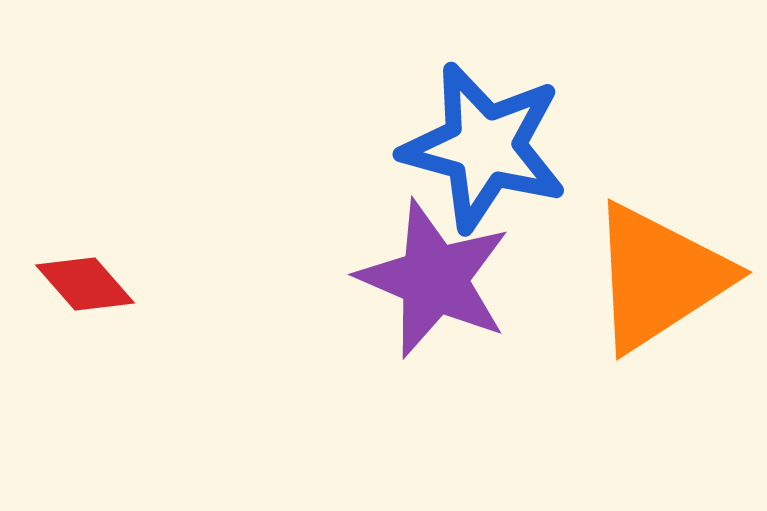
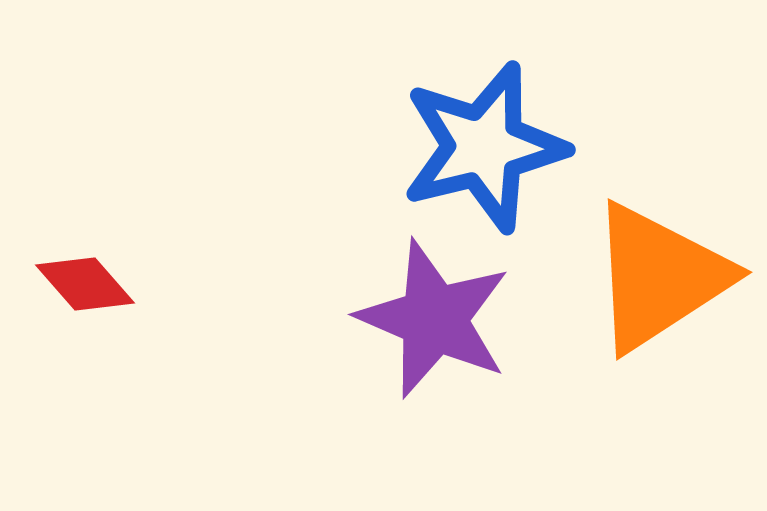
blue star: rotated 29 degrees counterclockwise
purple star: moved 40 px down
